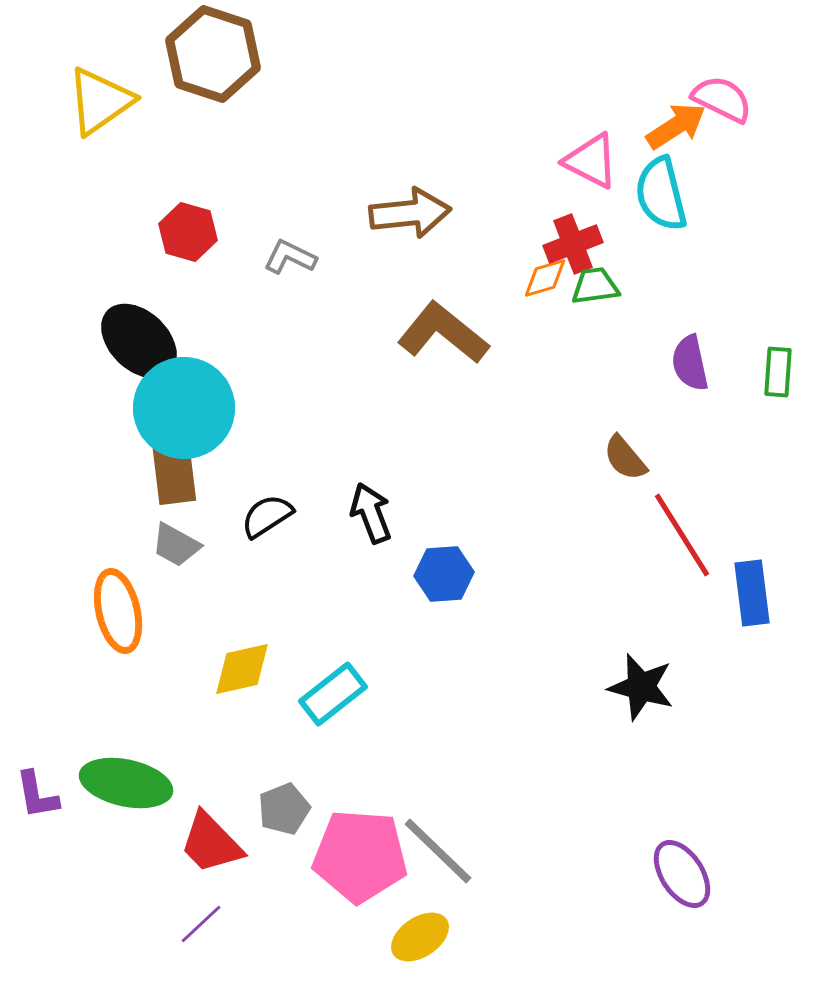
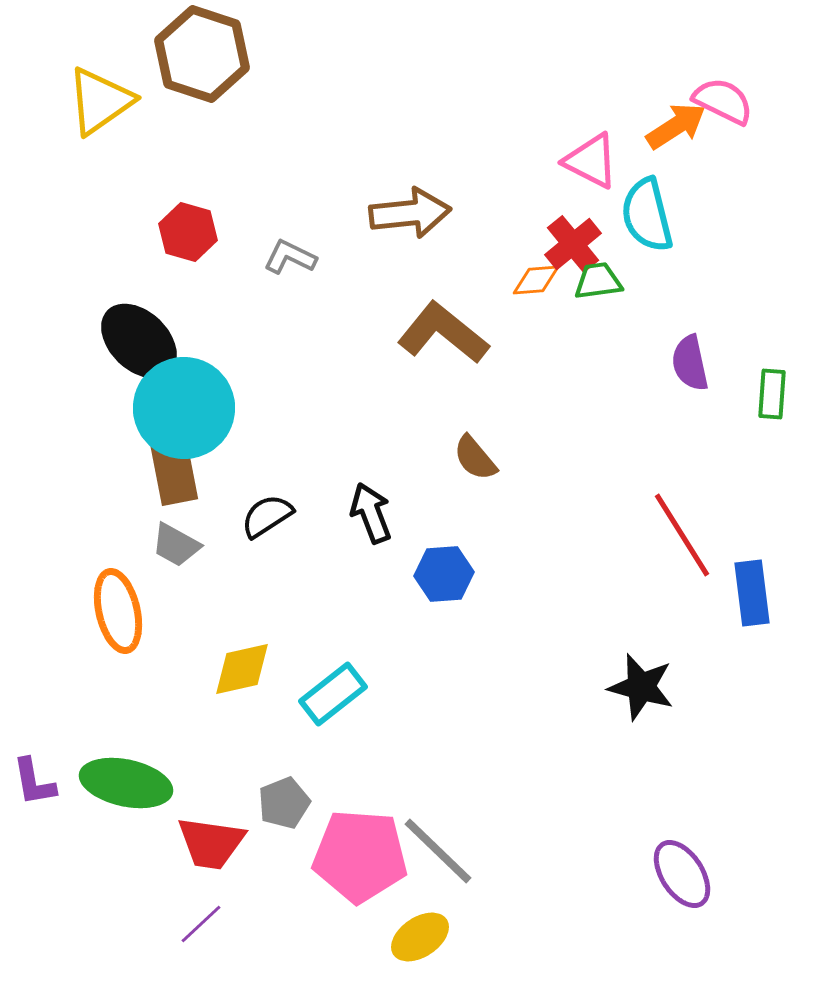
brown hexagon: moved 11 px left
pink semicircle: moved 1 px right, 2 px down
cyan semicircle: moved 14 px left, 21 px down
red cross: rotated 18 degrees counterclockwise
orange diamond: moved 9 px left, 2 px down; rotated 12 degrees clockwise
green trapezoid: moved 3 px right, 5 px up
green rectangle: moved 6 px left, 22 px down
brown semicircle: moved 150 px left
brown rectangle: rotated 4 degrees counterclockwise
purple L-shape: moved 3 px left, 13 px up
gray pentagon: moved 6 px up
red trapezoid: rotated 38 degrees counterclockwise
